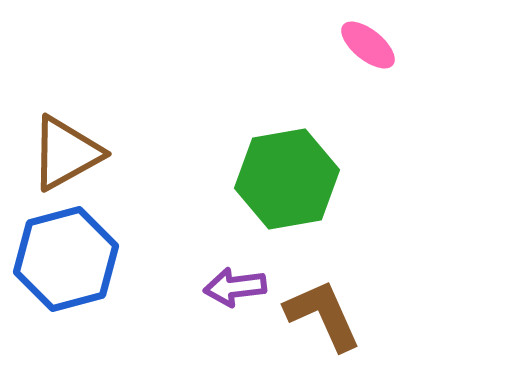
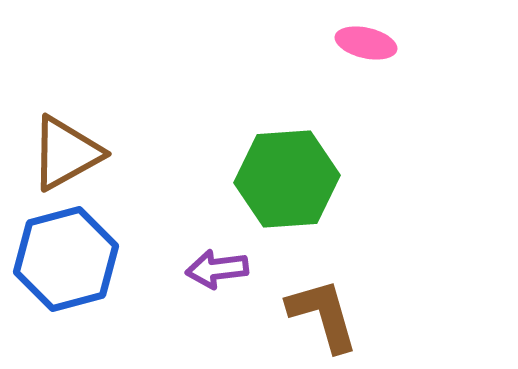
pink ellipse: moved 2 px left, 2 px up; rotated 26 degrees counterclockwise
green hexagon: rotated 6 degrees clockwise
purple arrow: moved 18 px left, 18 px up
brown L-shape: rotated 8 degrees clockwise
